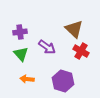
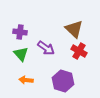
purple cross: rotated 16 degrees clockwise
purple arrow: moved 1 px left, 1 px down
red cross: moved 2 px left
orange arrow: moved 1 px left, 1 px down
